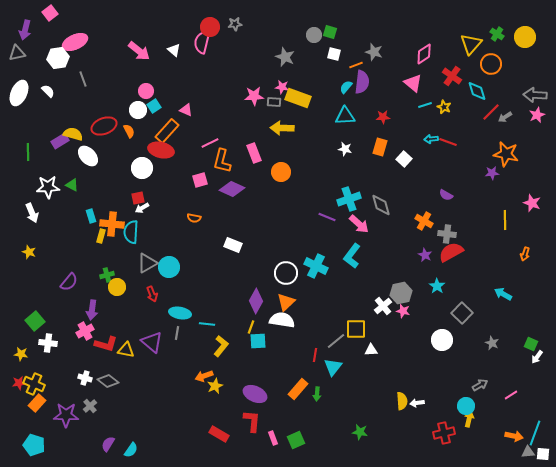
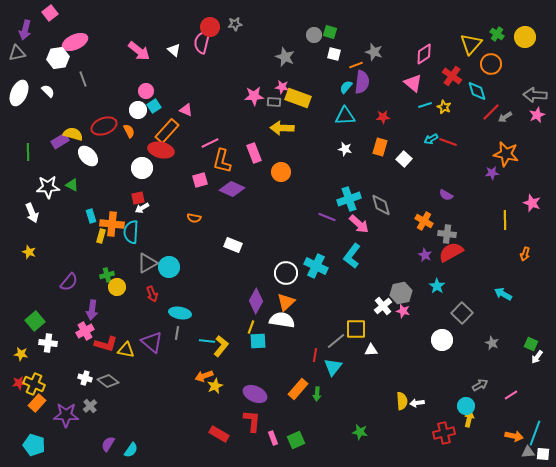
cyan arrow at (431, 139): rotated 24 degrees counterclockwise
cyan line at (207, 324): moved 17 px down
